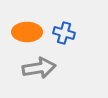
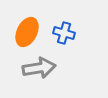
orange ellipse: rotated 64 degrees counterclockwise
